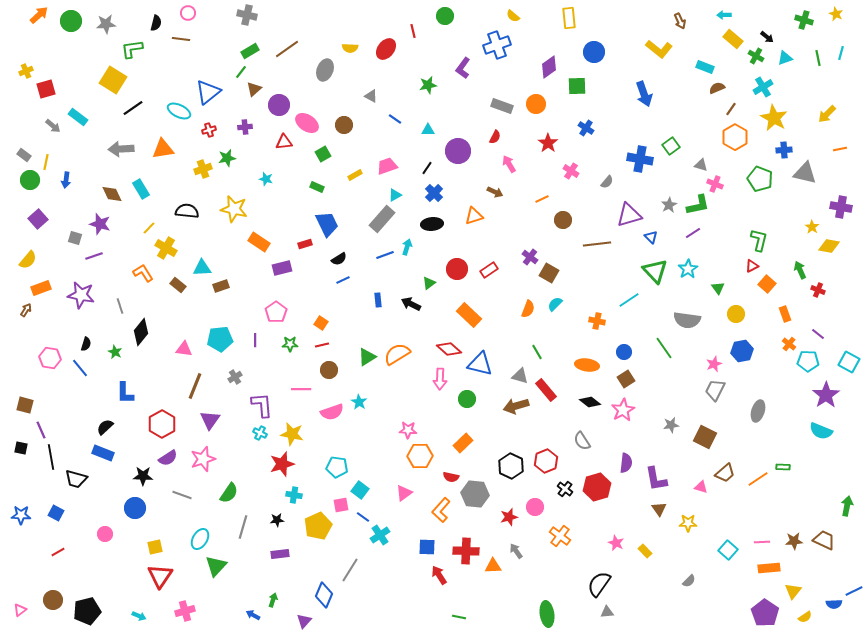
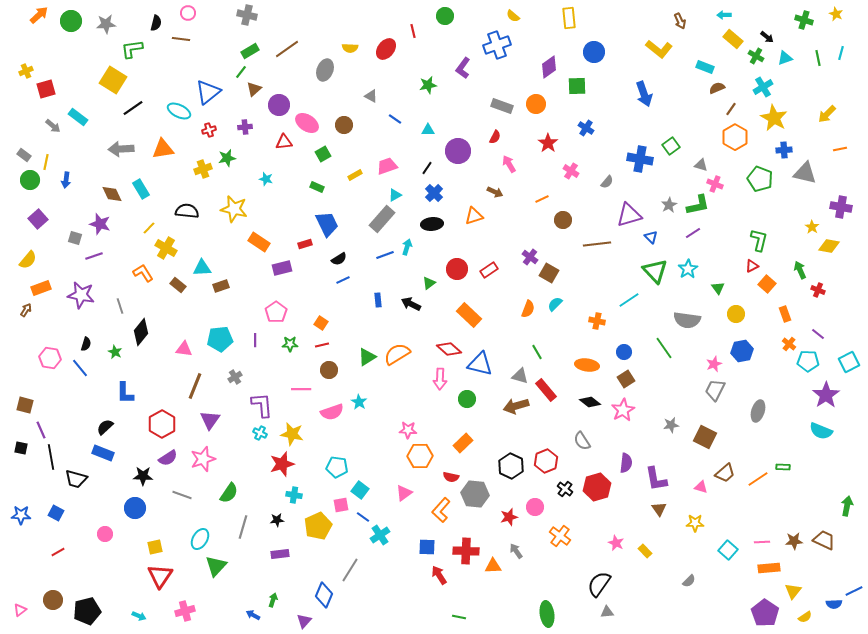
cyan square at (849, 362): rotated 35 degrees clockwise
yellow star at (688, 523): moved 7 px right
